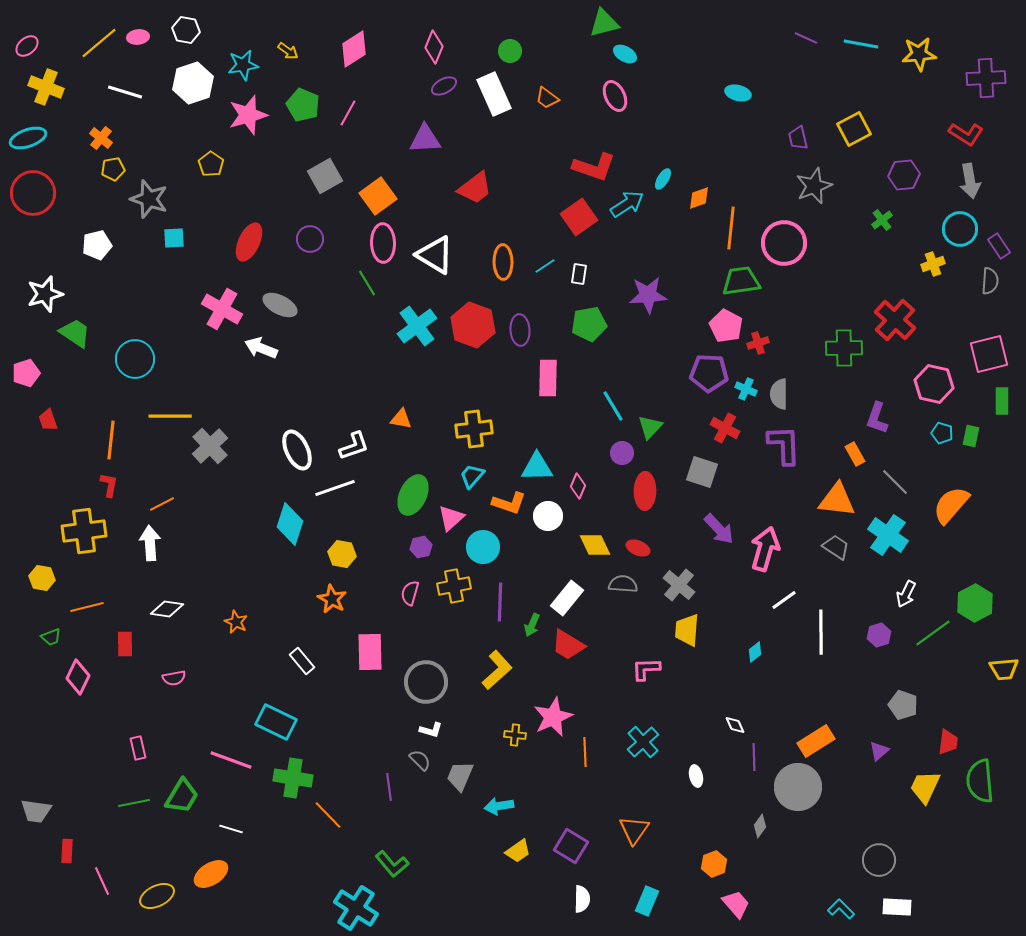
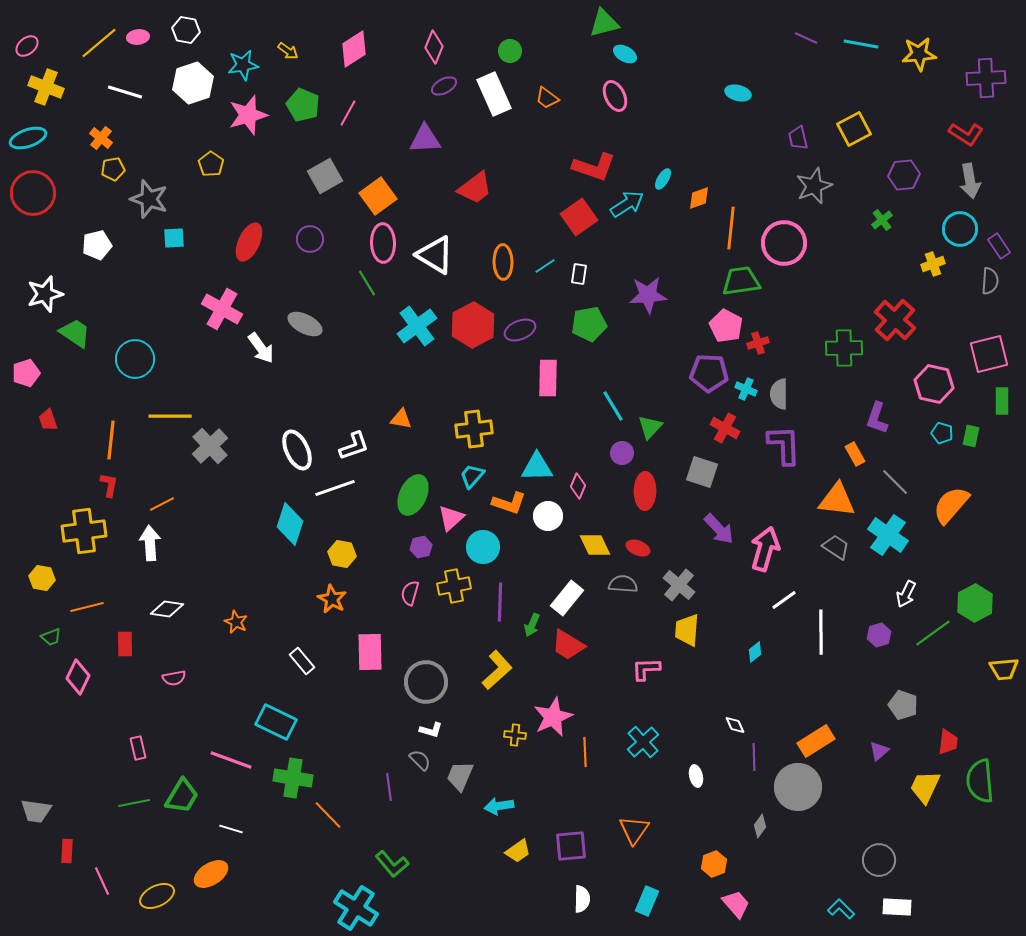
gray ellipse at (280, 305): moved 25 px right, 19 px down
red hexagon at (473, 325): rotated 12 degrees clockwise
purple ellipse at (520, 330): rotated 72 degrees clockwise
white arrow at (261, 348): rotated 148 degrees counterclockwise
purple square at (571, 846): rotated 36 degrees counterclockwise
